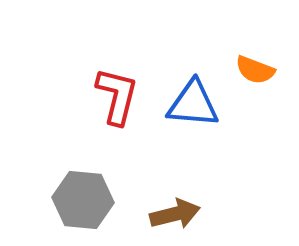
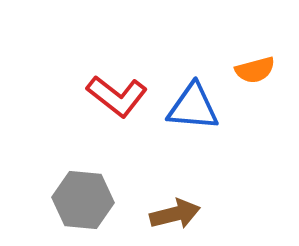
orange semicircle: rotated 36 degrees counterclockwise
red L-shape: rotated 114 degrees clockwise
blue triangle: moved 3 px down
